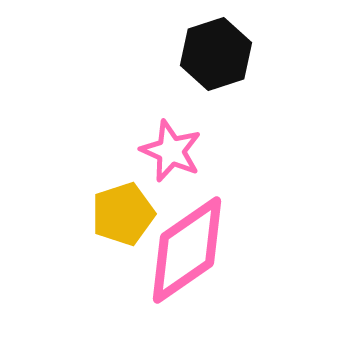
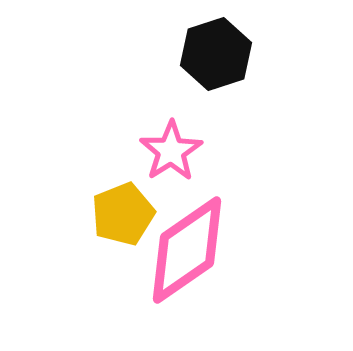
pink star: rotated 16 degrees clockwise
yellow pentagon: rotated 4 degrees counterclockwise
